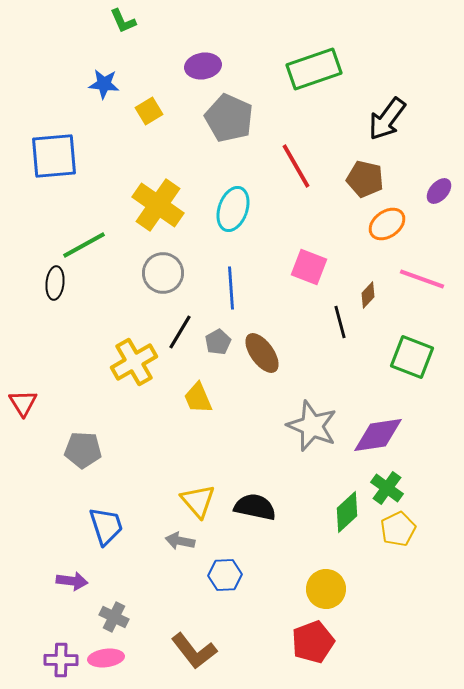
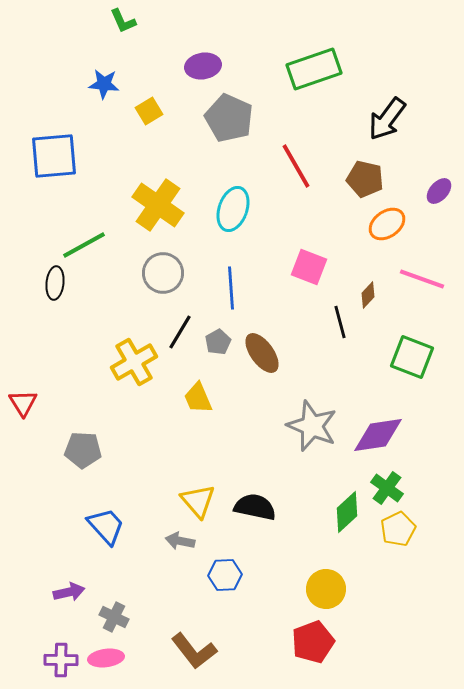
blue trapezoid at (106, 526): rotated 24 degrees counterclockwise
purple arrow at (72, 581): moved 3 px left, 11 px down; rotated 20 degrees counterclockwise
